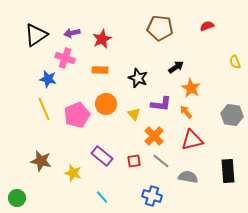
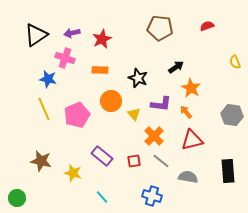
orange circle: moved 5 px right, 3 px up
